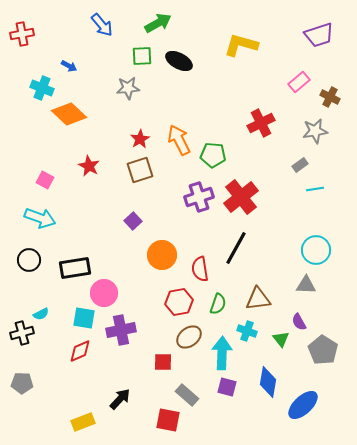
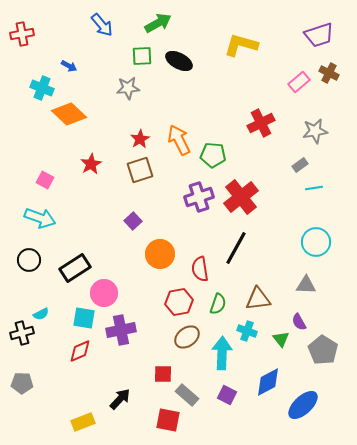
brown cross at (330, 97): moved 1 px left, 24 px up
red star at (89, 166): moved 2 px right, 2 px up; rotated 15 degrees clockwise
cyan line at (315, 189): moved 1 px left, 1 px up
cyan circle at (316, 250): moved 8 px up
orange circle at (162, 255): moved 2 px left, 1 px up
black rectangle at (75, 268): rotated 24 degrees counterclockwise
brown ellipse at (189, 337): moved 2 px left
red square at (163, 362): moved 12 px down
blue diamond at (268, 382): rotated 52 degrees clockwise
purple square at (227, 387): moved 8 px down; rotated 12 degrees clockwise
